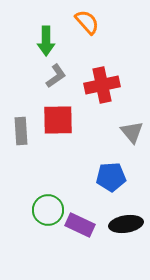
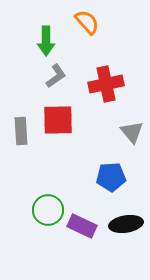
red cross: moved 4 px right, 1 px up
purple rectangle: moved 2 px right, 1 px down
